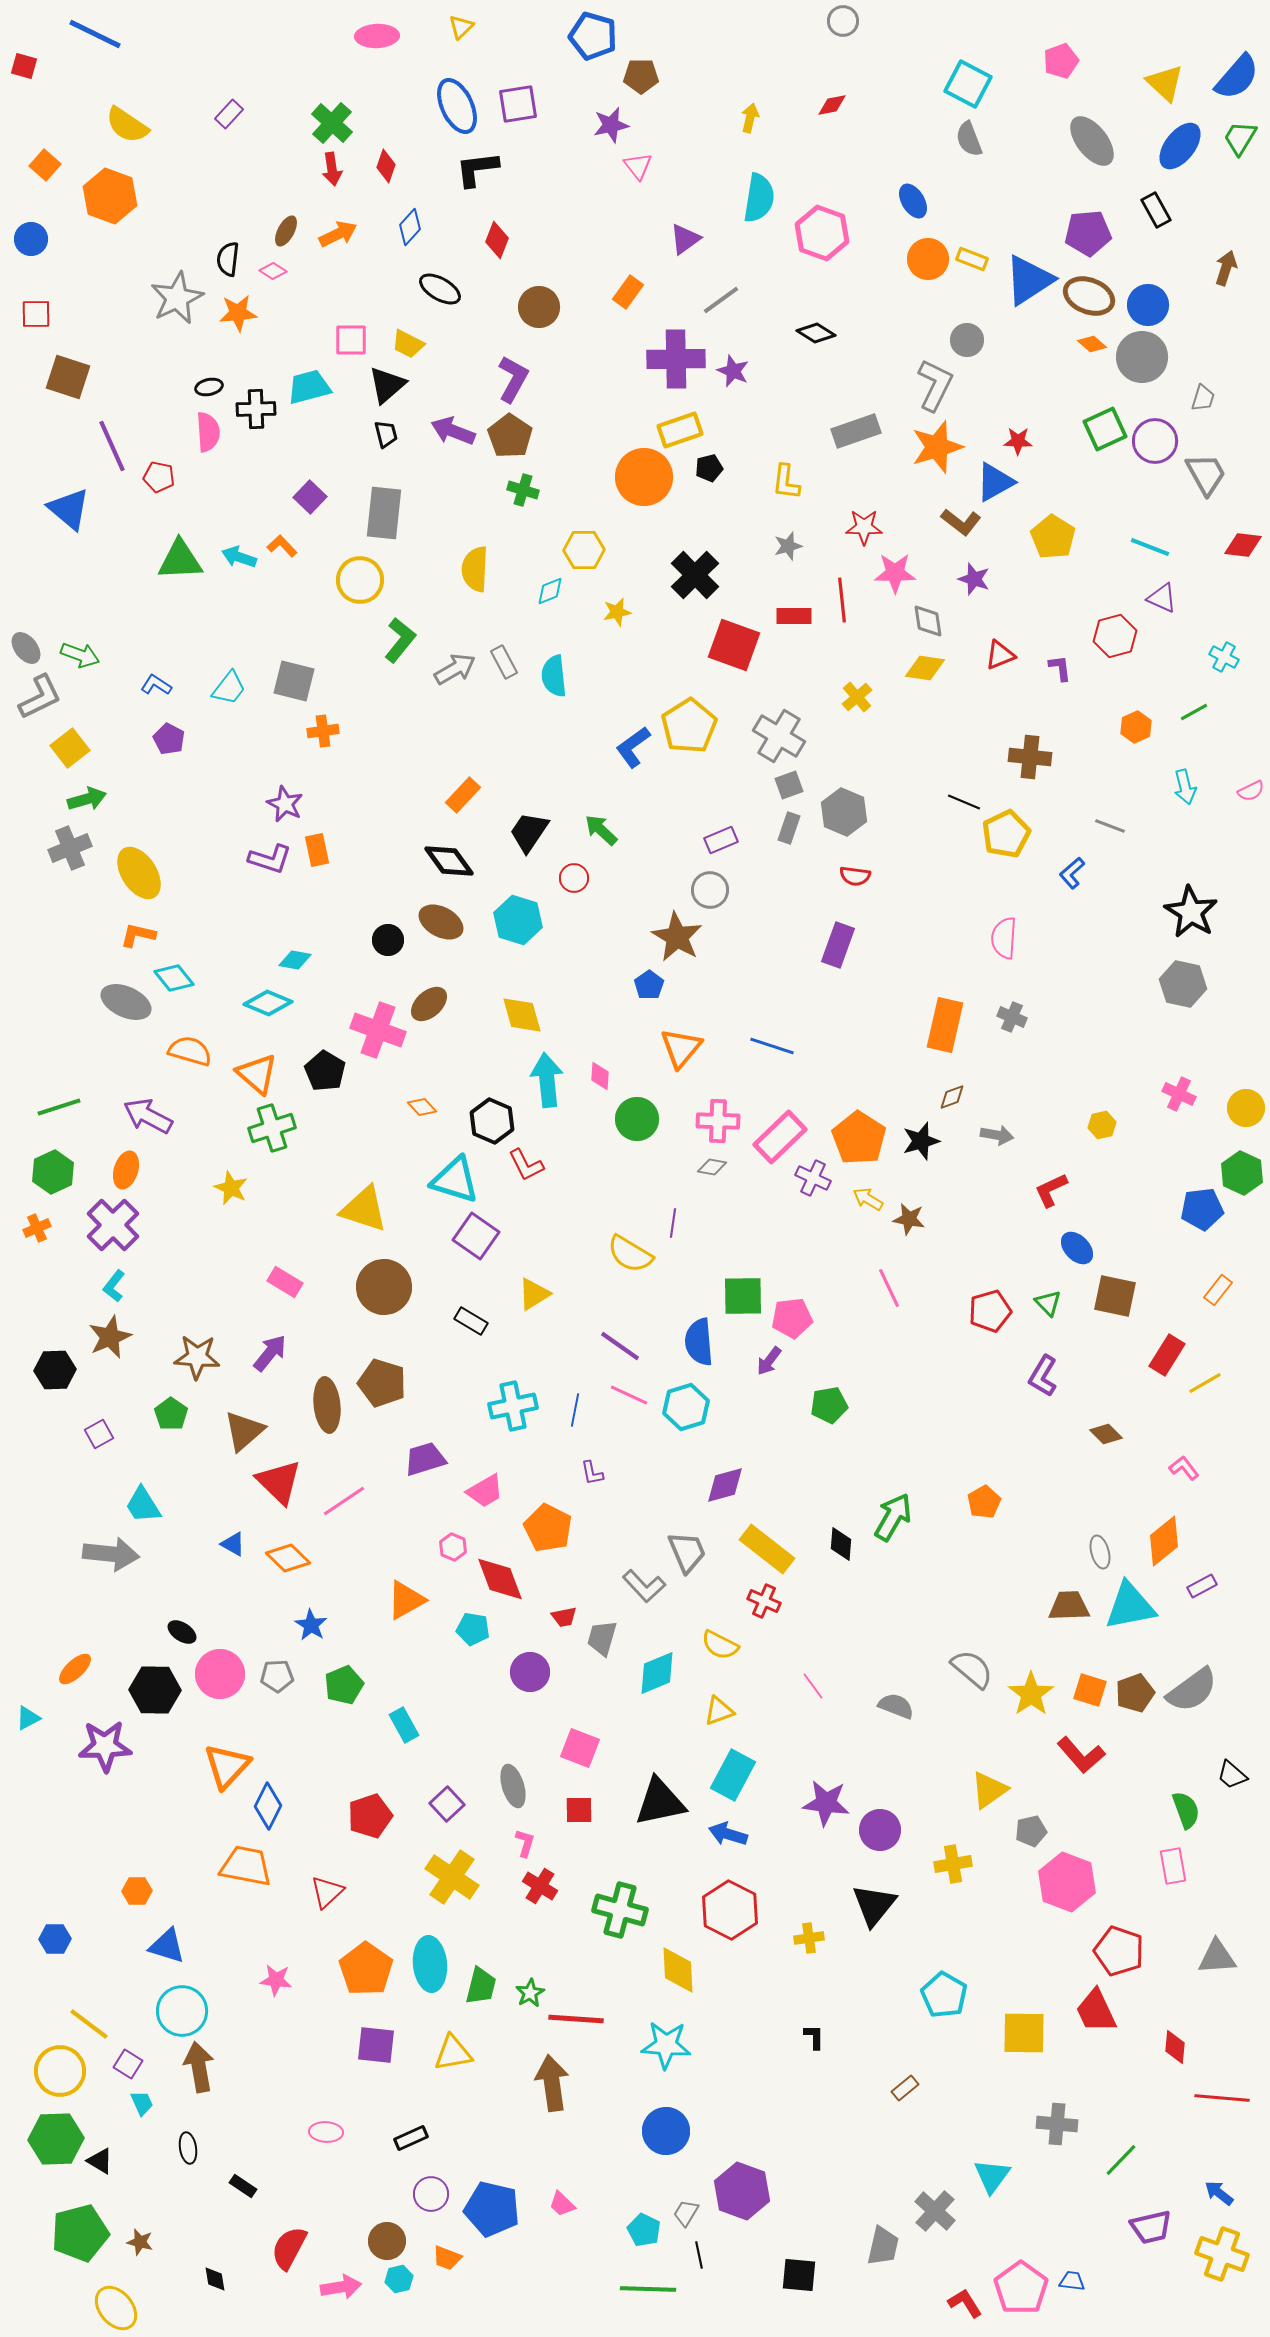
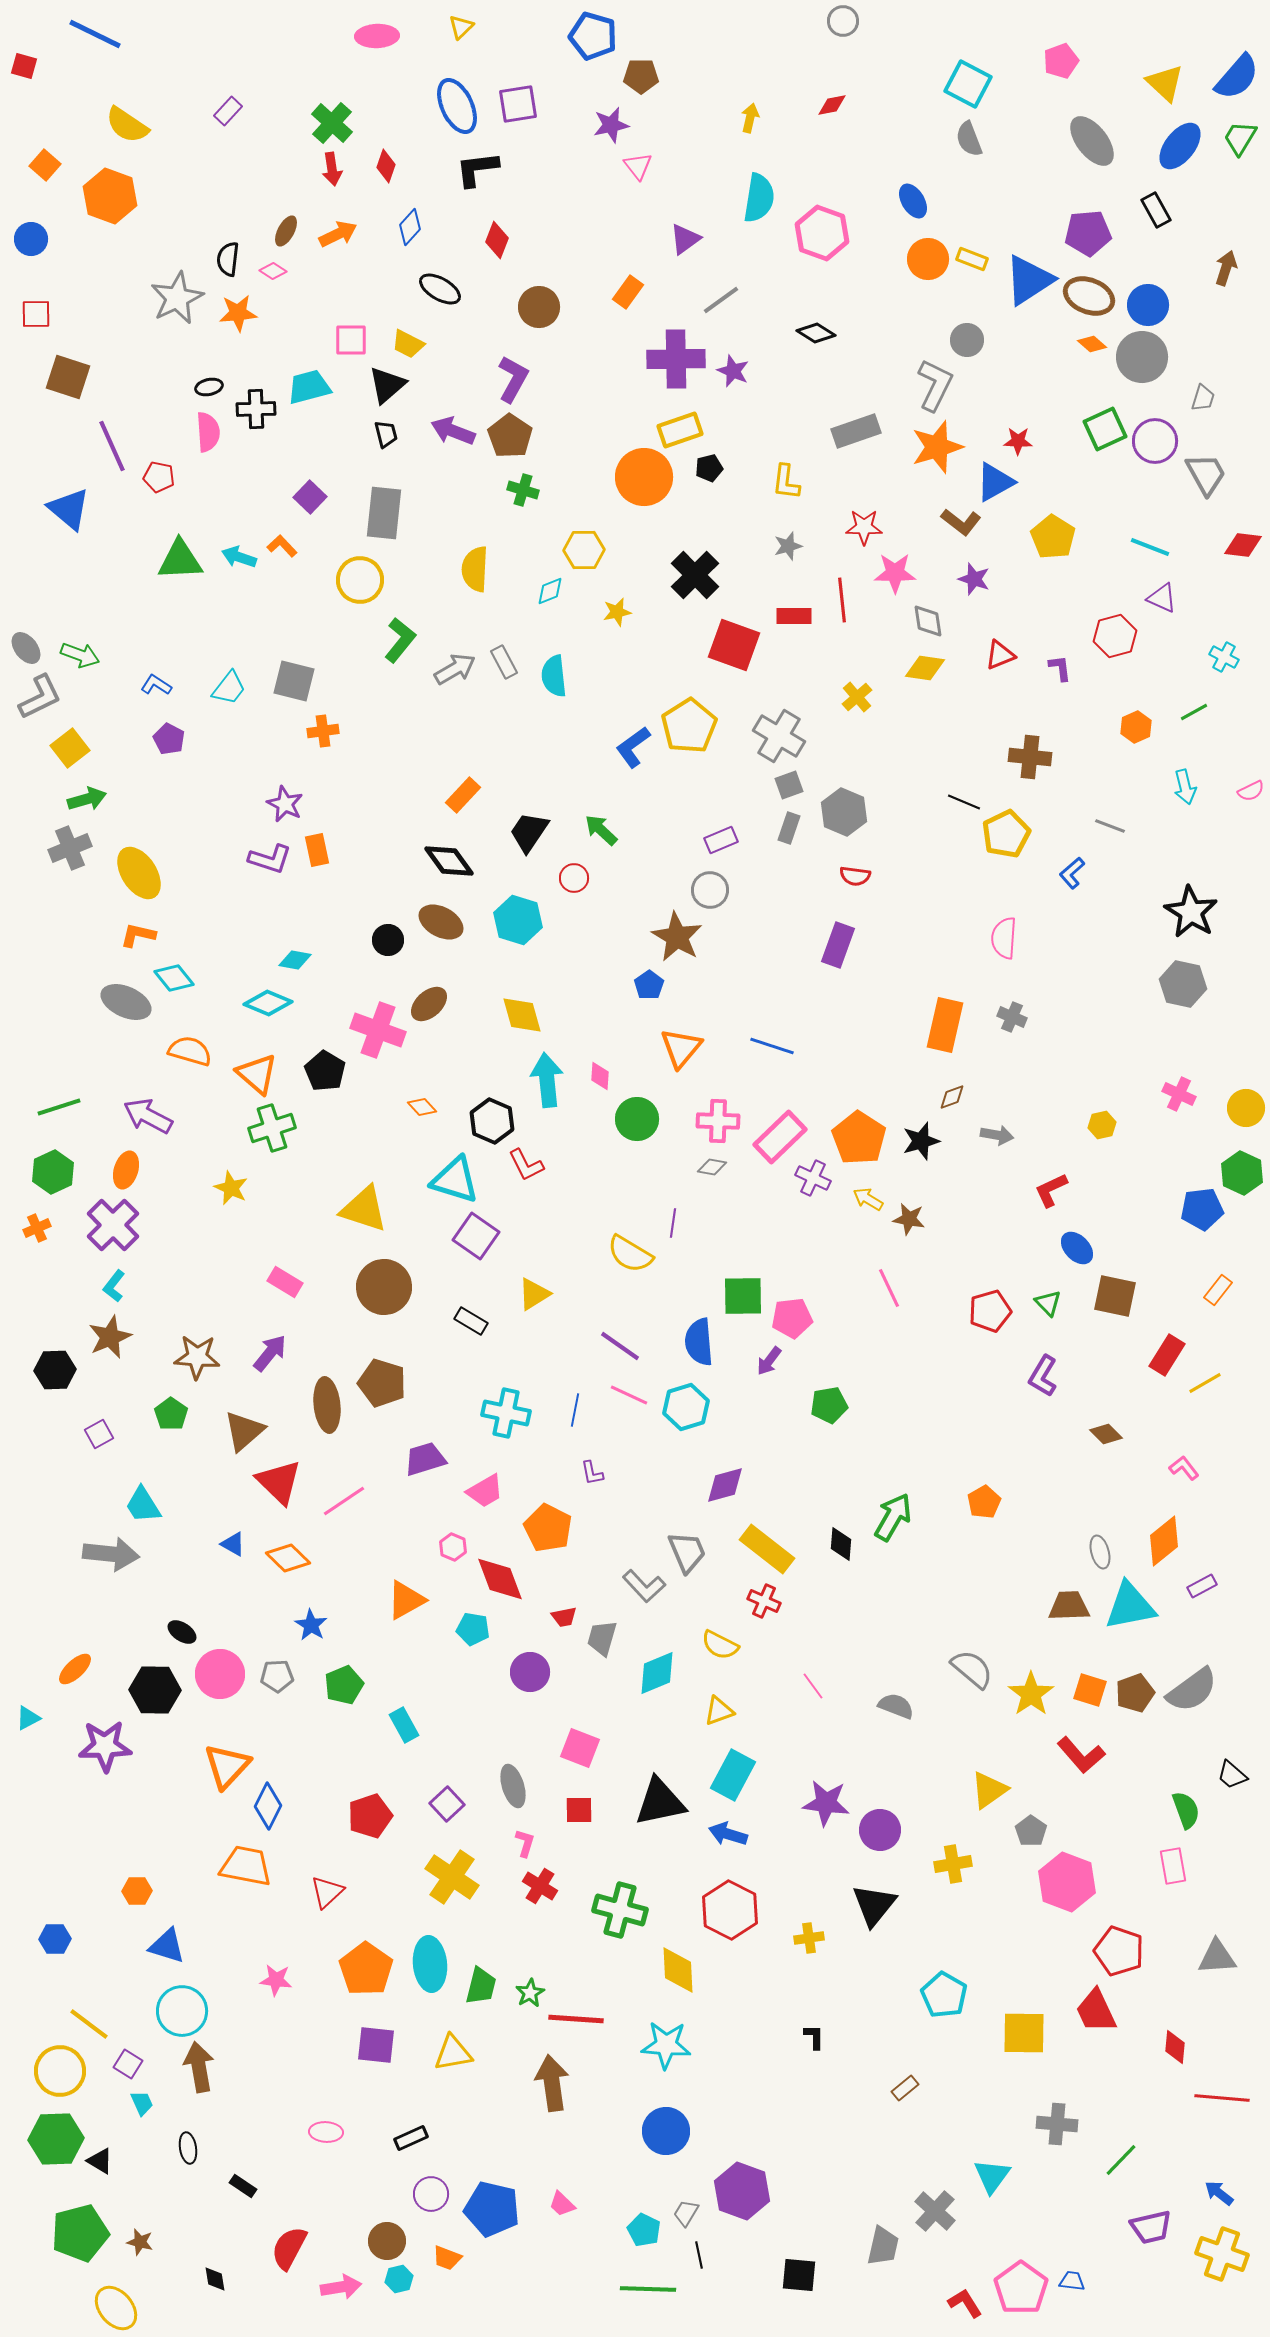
purple rectangle at (229, 114): moved 1 px left, 3 px up
cyan cross at (513, 1406): moved 7 px left, 7 px down; rotated 24 degrees clockwise
gray pentagon at (1031, 1831): rotated 24 degrees counterclockwise
